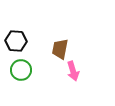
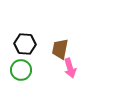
black hexagon: moved 9 px right, 3 px down
pink arrow: moved 3 px left, 3 px up
